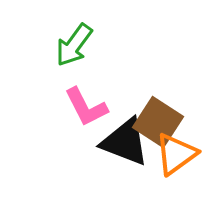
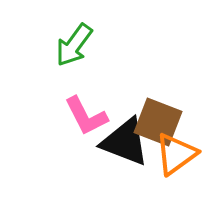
pink L-shape: moved 9 px down
brown square: rotated 12 degrees counterclockwise
